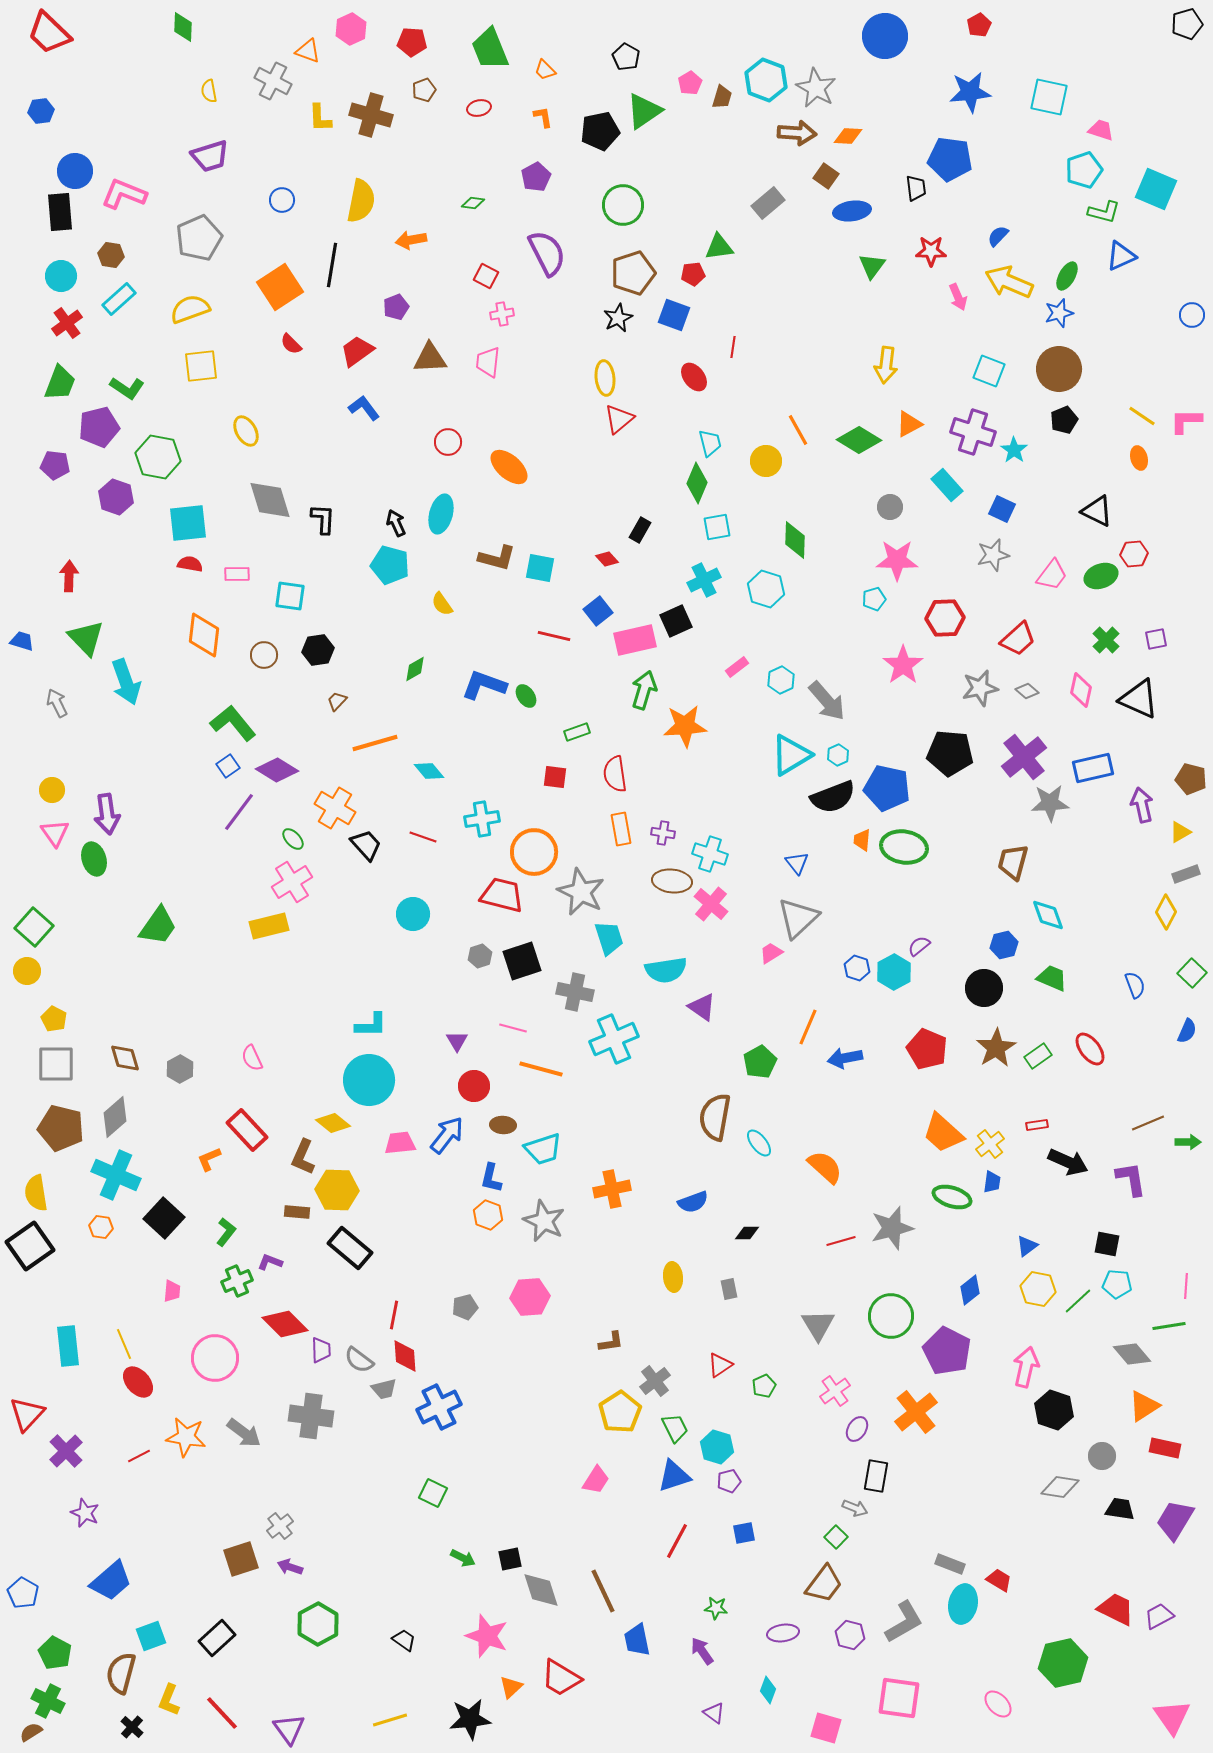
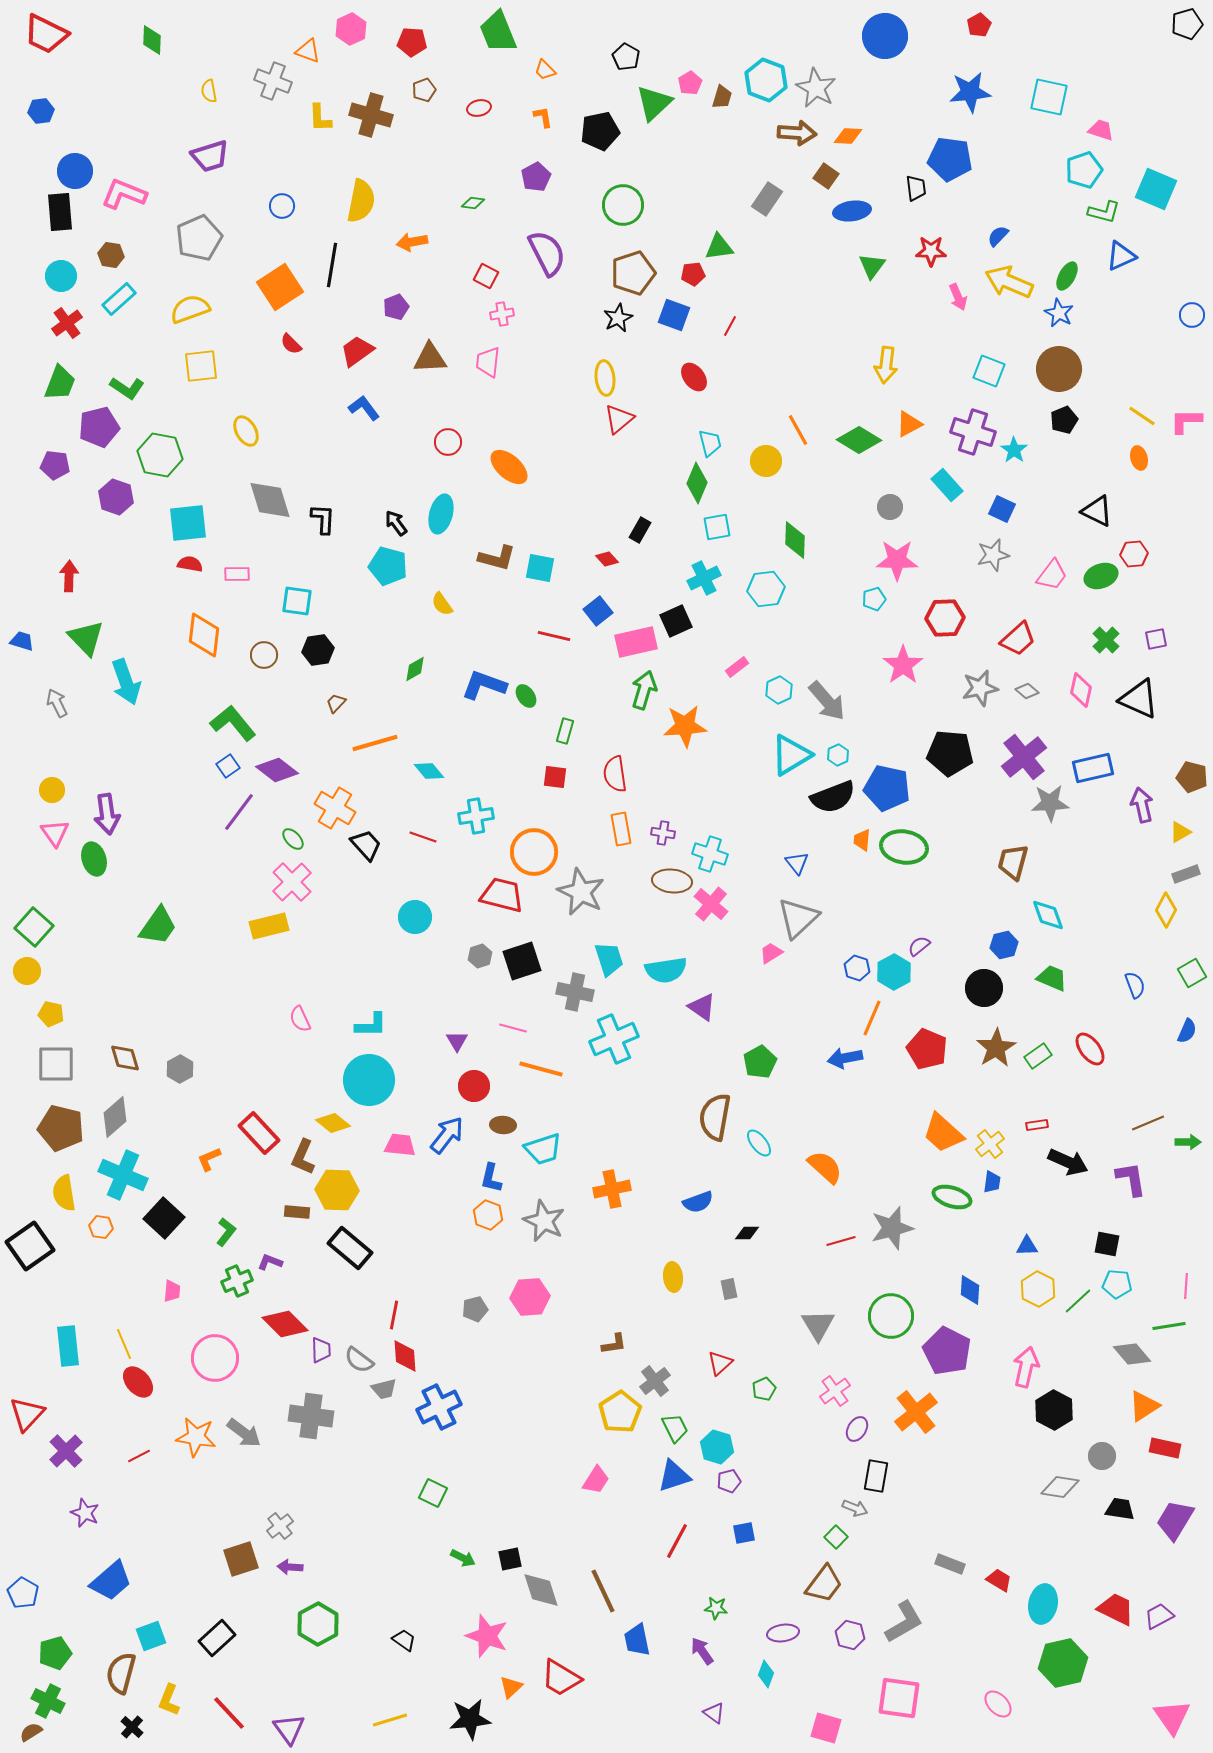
green diamond at (183, 27): moved 31 px left, 13 px down
red trapezoid at (49, 33): moved 3 px left, 1 px down; rotated 18 degrees counterclockwise
green trapezoid at (490, 49): moved 8 px right, 17 px up
gray cross at (273, 81): rotated 6 degrees counterclockwise
green triangle at (644, 111): moved 10 px right, 8 px up; rotated 9 degrees counterclockwise
blue circle at (282, 200): moved 6 px down
gray rectangle at (768, 203): moved 1 px left, 4 px up; rotated 16 degrees counterclockwise
orange arrow at (411, 240): moved 1 px right, 2 px down
blue star at (1059, 313): rotated 28 degrees counterclockwise
red line at (733, 347): moved 3 px left, 21 px up; rotated 20 degrees clockwise
green hexagon at (158, 457): moved 2 px right, 2 px up
black arrow at (396, 523): rotated 12 degrees counterclockwise
cyan pentagon at (390, 565): moved 2 px left, 1 px down
cyan cross at (704, 580): moved 2 px up
cyan hexagon at (766, 589): rotated 24 degrees counterclockwise
cyan square at (290, 596): moved 7 px right, 5 px down
pink rectangle at (635, 640): moved 1 px right, 2 px down
cyan hexagon at (781, 680): moved 2 px left, 10 px down
brown trapezoid at (337, 701): moved 1 px left, 2 px down
green rectangle at (577, 732): moved 12 px left, 1 px up; rotated 55 degrees counterclockwise
purple diamond at (277, 770): rotated 6 degrees clockwise
brown pentagon at (1191, 779): moved 1 px right, 2 px up
cyan cross at (482, 819): moved 6 px left, 3 px up
pink cross at (292, 882): rotated 12 degrees counterclockwise
yellow diamond at (1166, 912): moved 2 px up
cyan circle at (413, 914): moved 2 px right, 3 px down
cyan trapezoid at (609, 938): moved 21 px down
green square at (1192, 973): rotated 16 degrees clockwise
yellow pentagon at (54, 1019): moved 3 px left, 5 px up; rotated 15 degrees counterclockwise
orange line at (808, 1027): moved 64 px right, 9 px up
pink semicircle at (252, 1058): moved 48 px right, 39 px up
red rectangle at (247, 1130): moved 12 px right, 3 px down
pink trapezoid at (400, 1143): moved 2 px down; rotated 12 degrees clockwise
cyan cross at (116, 1175): moved 7 px right
yellow semicircle at (36, 1193): moved 28 px right
blue semicircle at (693, 1202): moved 5 px right
blue triangle at (1027, 1246): rotated 35 degrees clockwise
yellow hexagon at (1038, 1289): rotated 16 degrees clockwise
blue diamond at (970, 1290): rotated 48 degrees counterclockwise
gray pentagon at (465, 1307): moved 10 px right, 2 px down
brown L-shape at (611, 1342): moved 3 px right, 2 px down
red triangle at (720, 1365): moved 2 px up; rotated 8 degrees counterclockwise
green pentagon at (764, 1386): moved 3 px down
black hexagon at (1054, 1410): rotated 9 degrees clockwise
orange star at (186, 1437): moved 10 px right
purple arrow at (290, 1567): rotated 15 degrees counterclockwise
cyan ellipse at (963, 1604): moved 80 px right
green pentagon at (55, 1653): rotated 28 degrees clockwise
cyan diamond at (768, 1690): moved 2 px left, 16 px up
red line at (222, 1713): moved 7 px right
